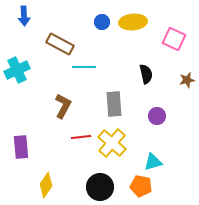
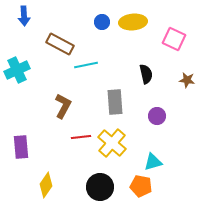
cyan line: moved 2 px right, 2 px up; rotated 10 degrees counterclockwise
brown star: rotated 21 degrees clockwise
gray rectangle: moved 1 px right, 2 px up
